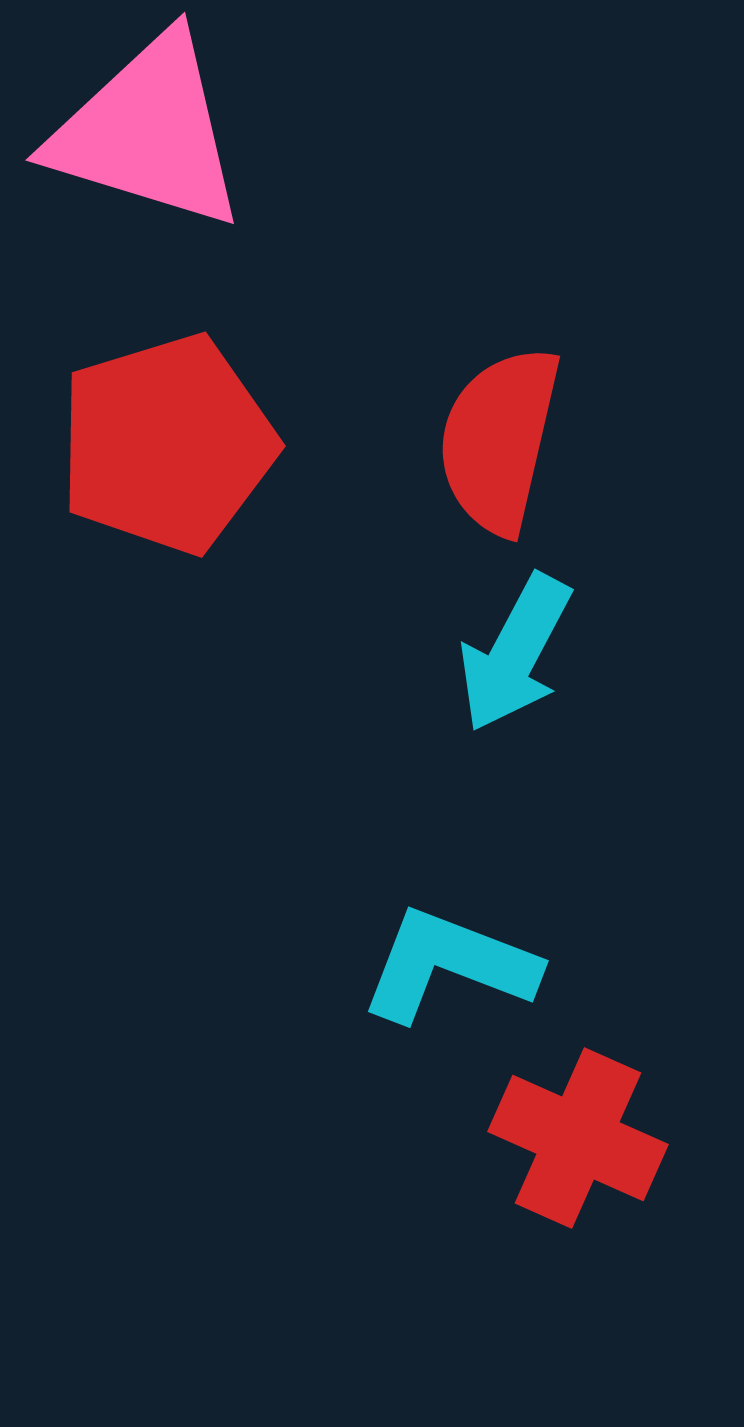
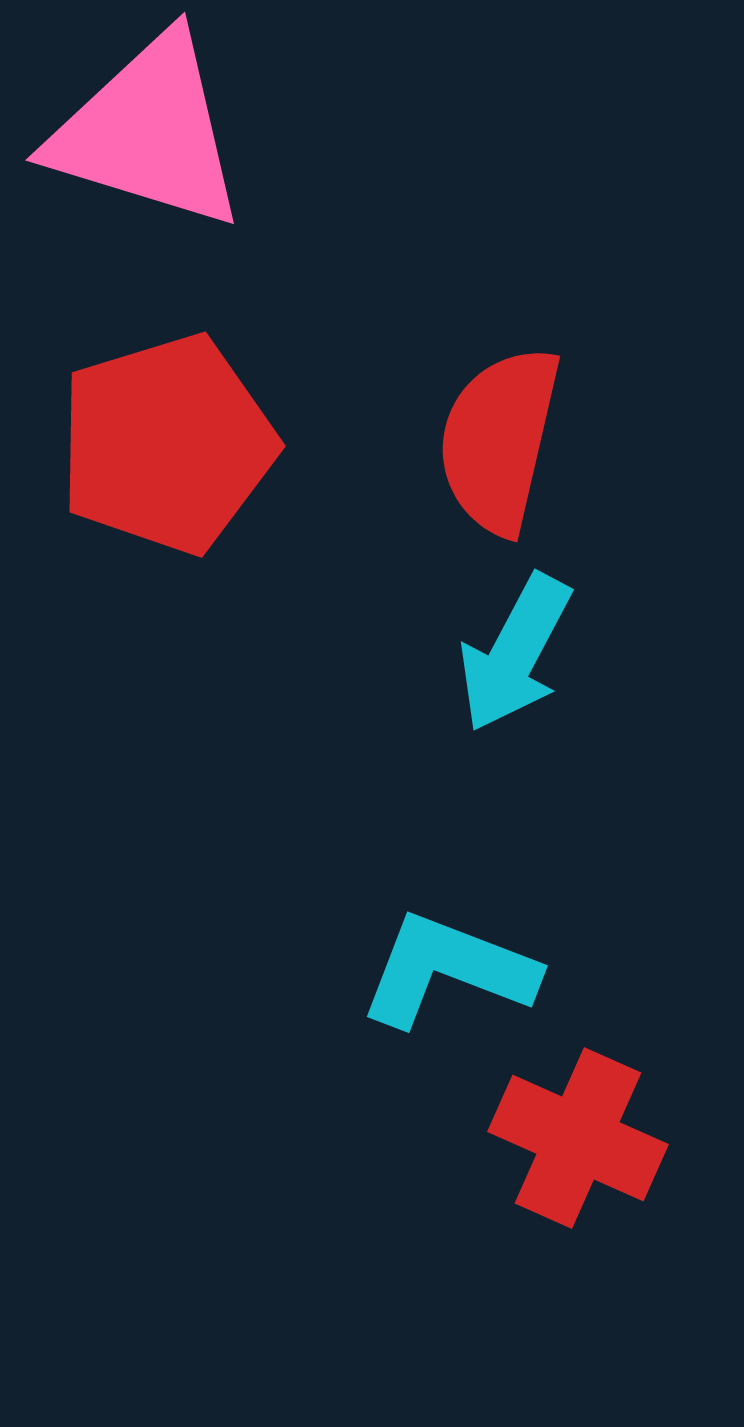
cyan L-shape: moved 1 px left, 5 px down
